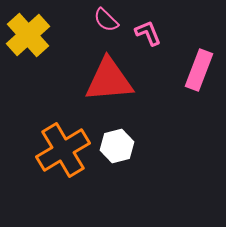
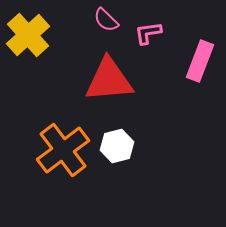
pink L-shape: rotated 76 degrees counterclockwise
pink rectangle: moved 1 px right, 9 px up
orange cross: rotated 6 degrees counterclockwise
